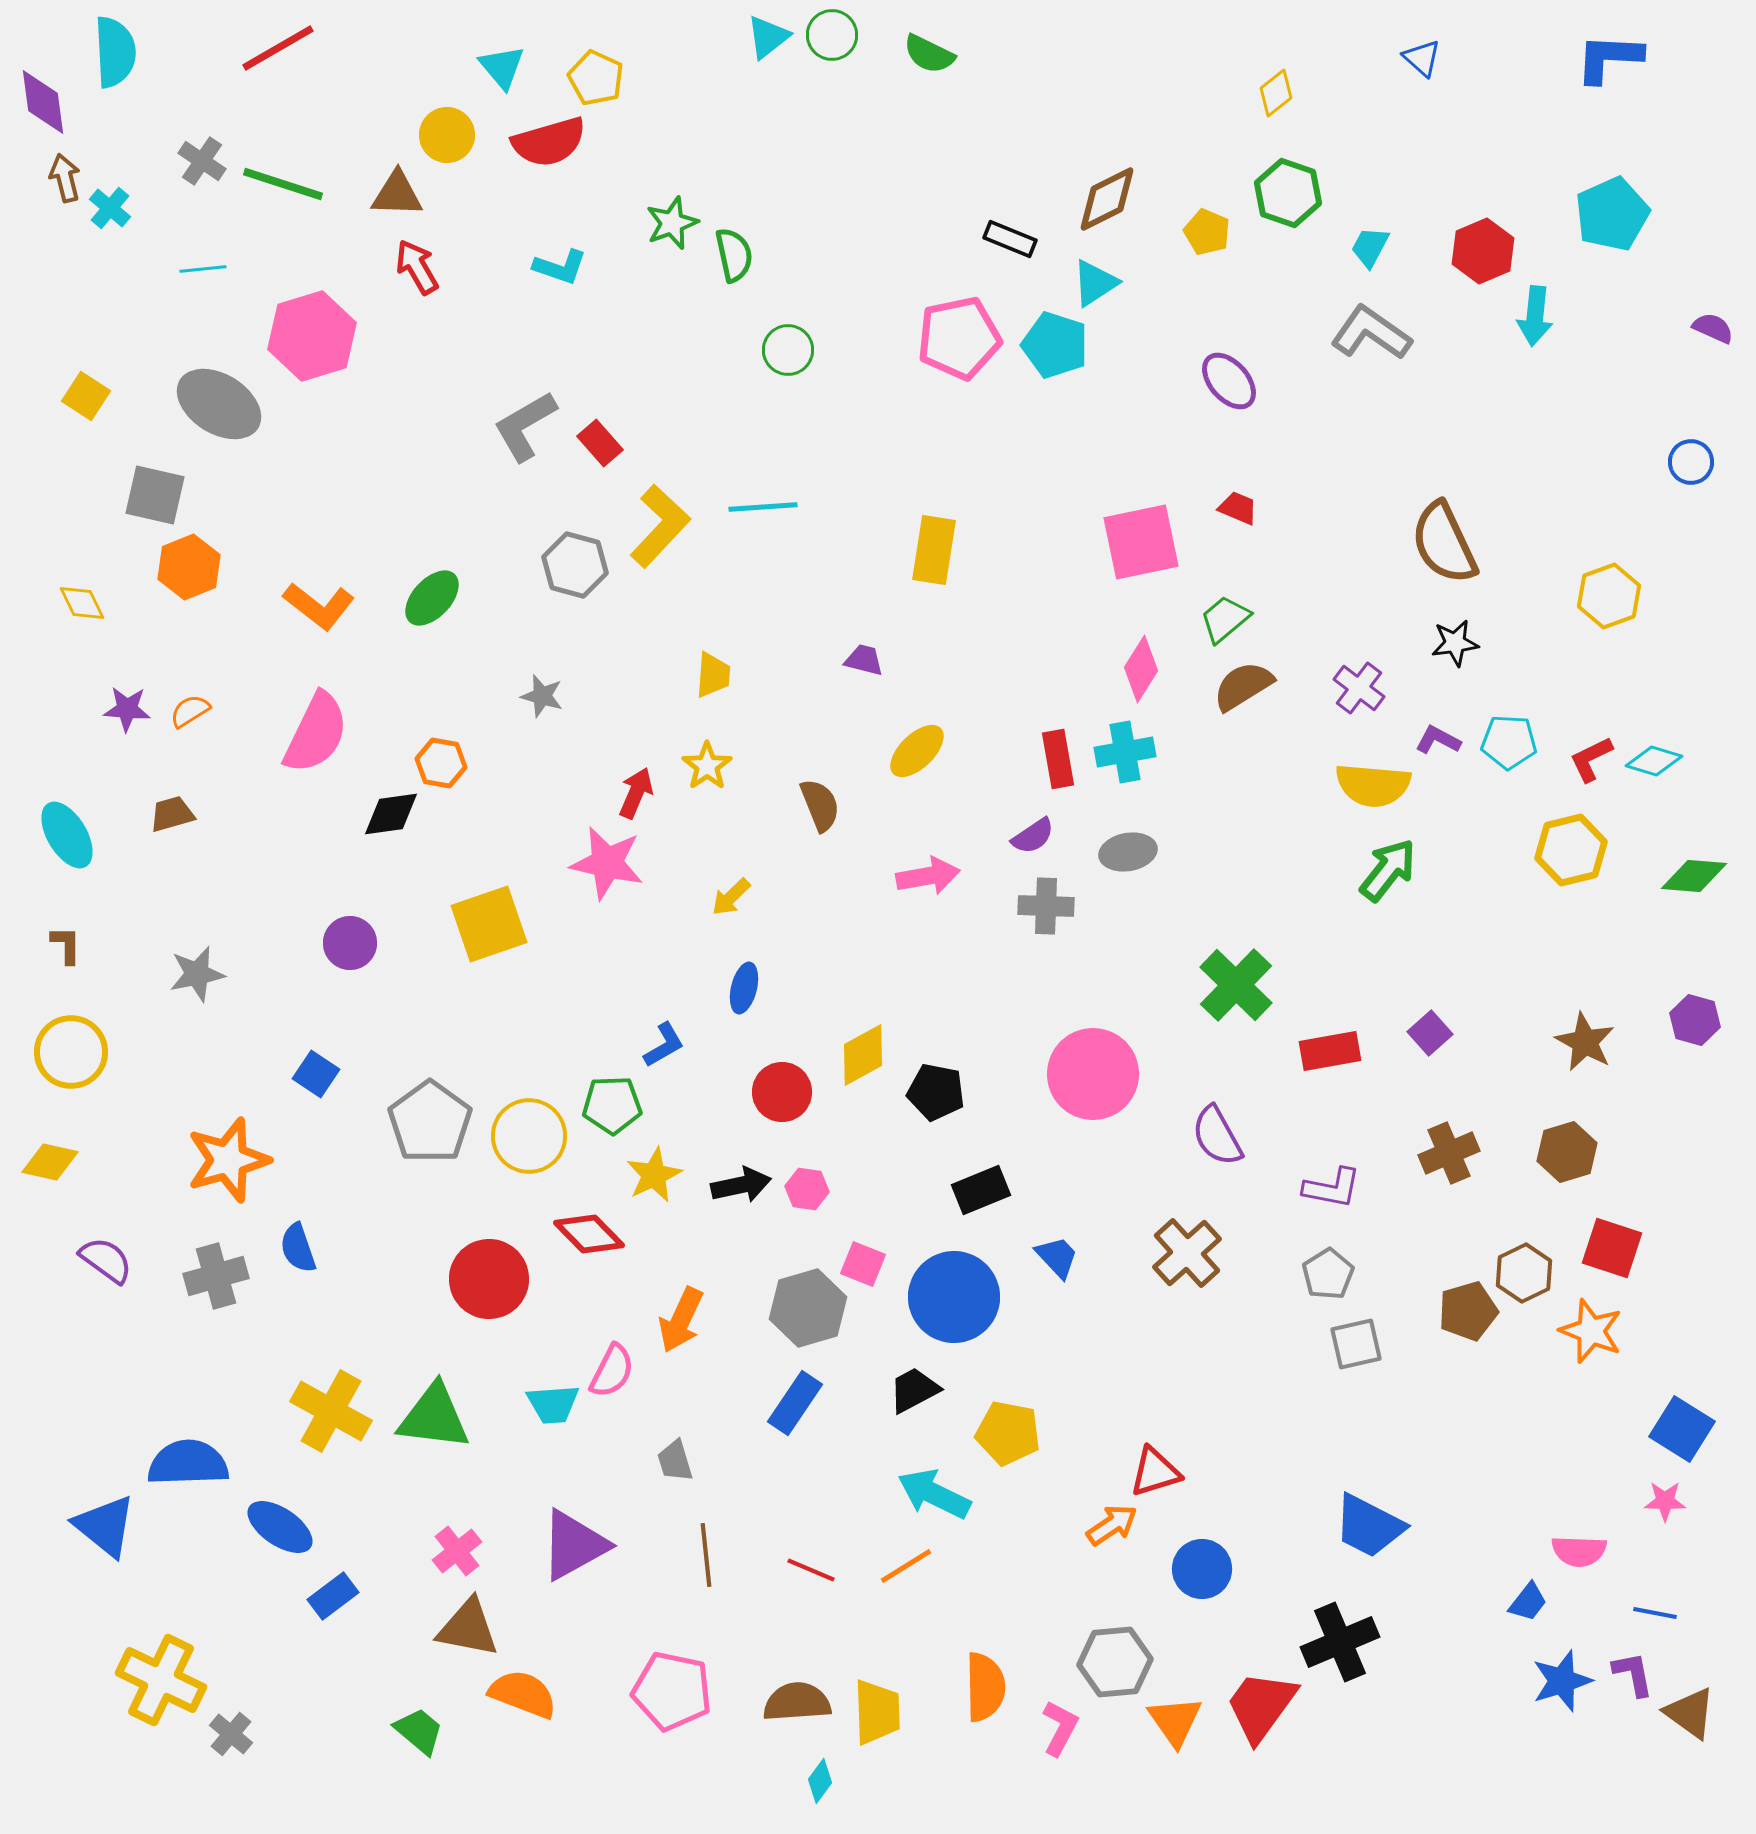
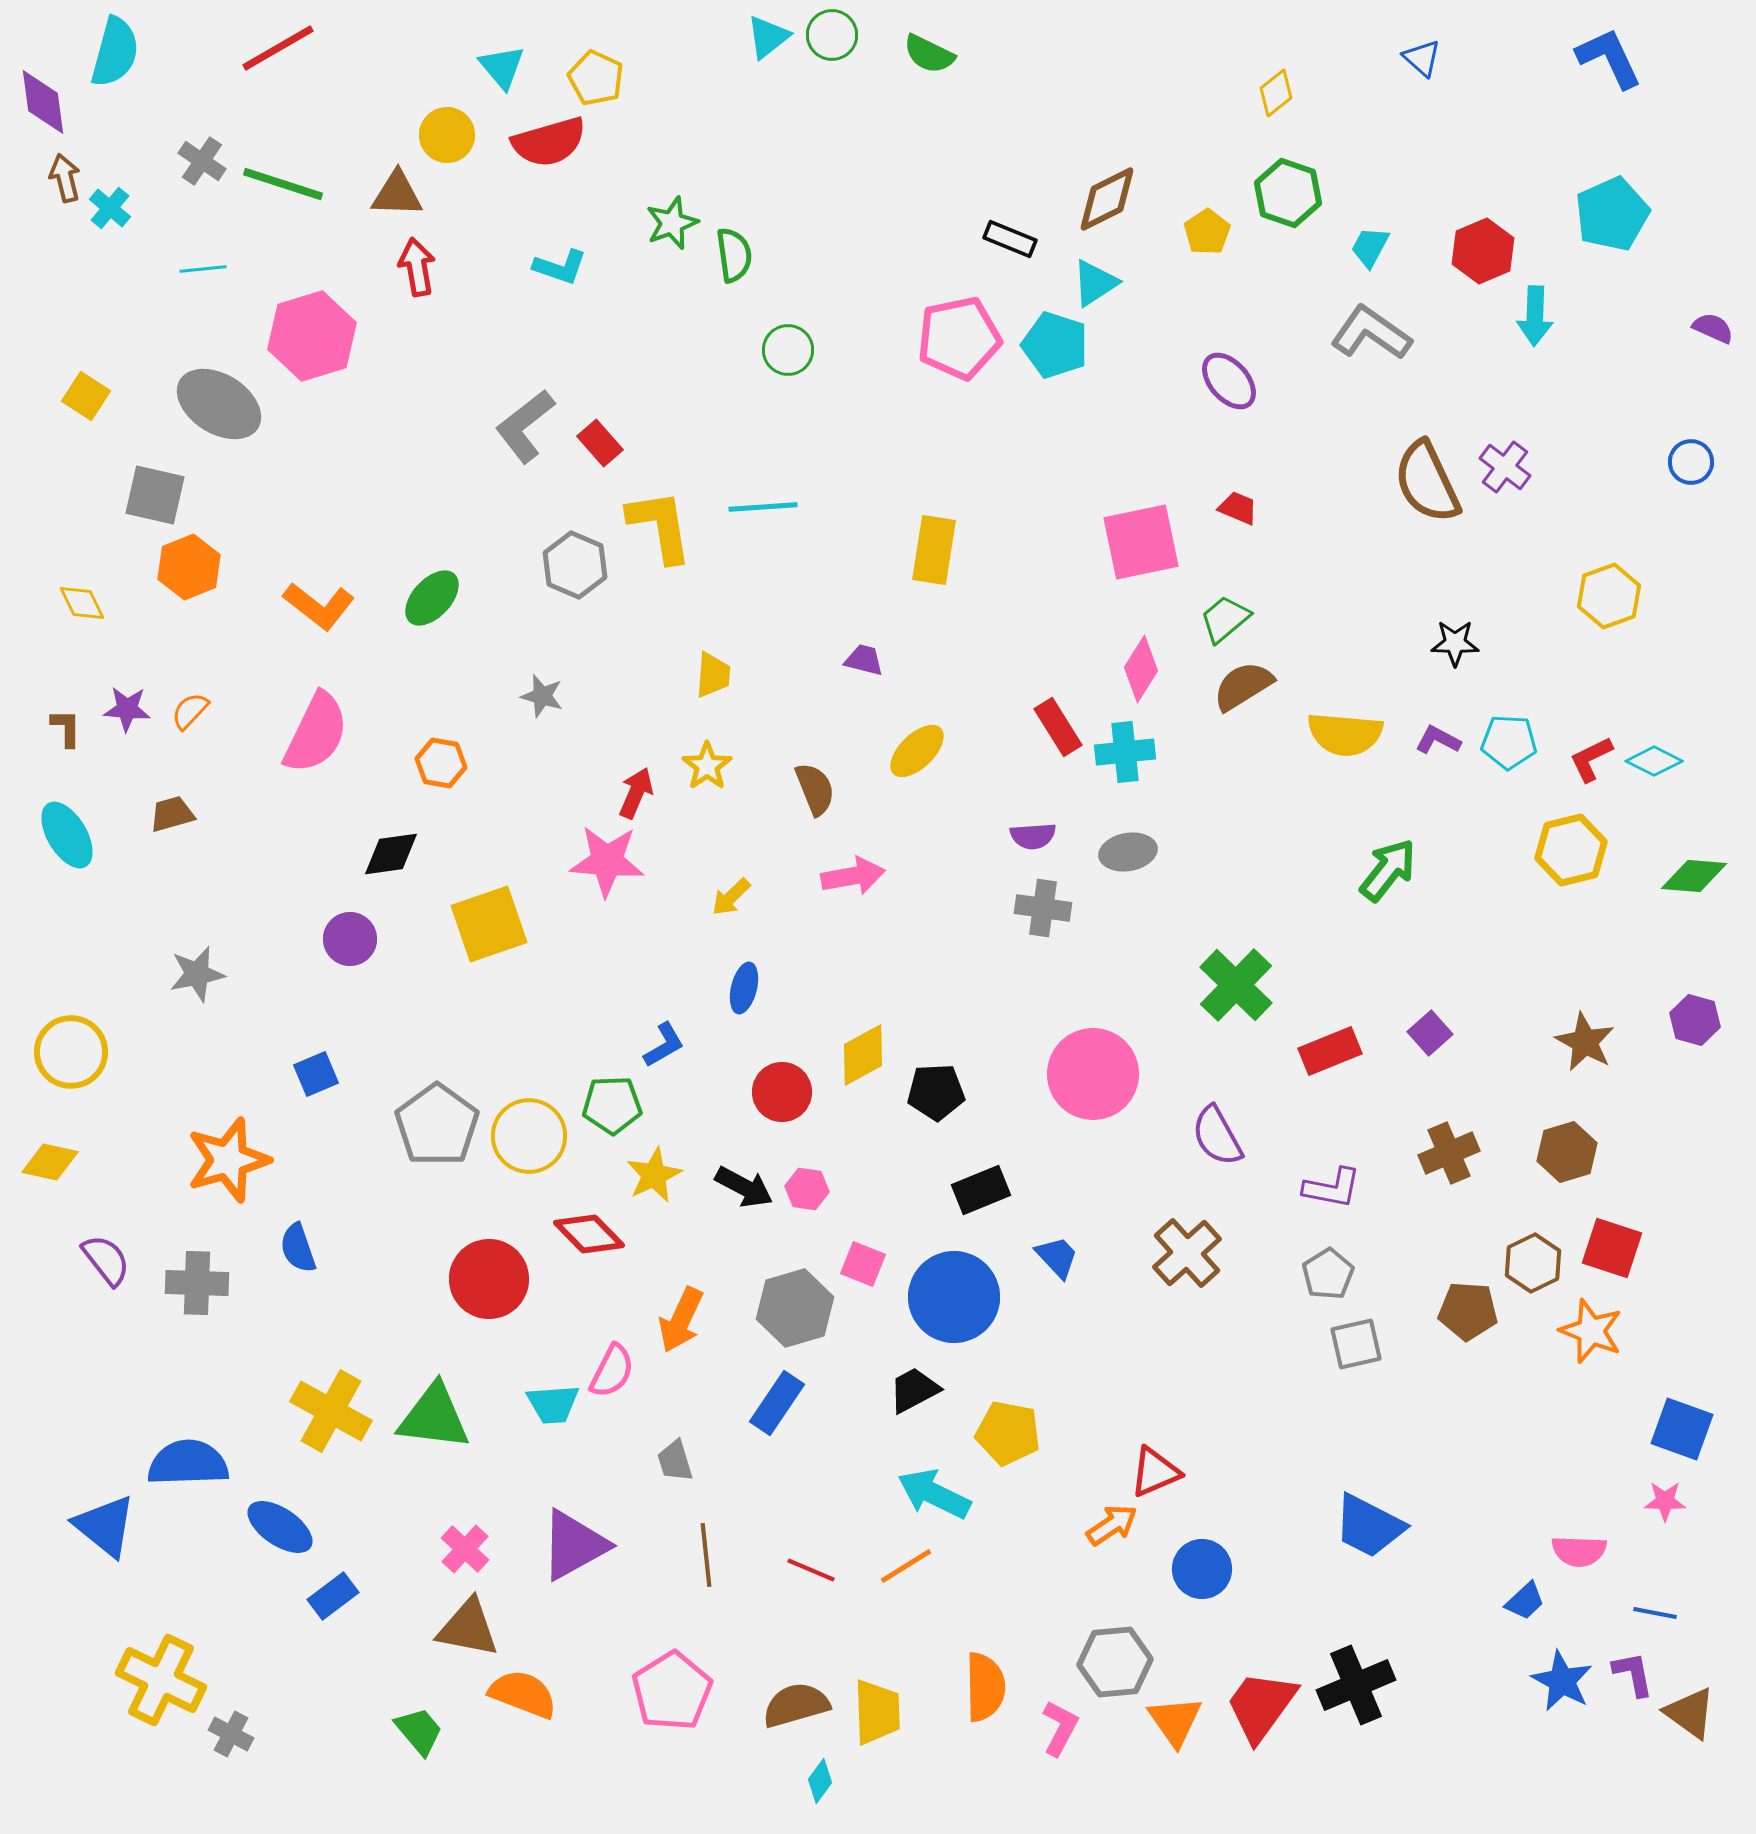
cyan semicircle at (115, 52): rotated 18 degrees clockwise
blue L-shape at (1609, 58): rotated 62 degrees clockwise
yellow pentagon at (1207, 232): rotated 15 degrees clockwise
green semicircle at (734, 255): rotated 4 degrees clockwise
red arrow at (417, 267): rotated 20 degrees clockwise
cyan arrow at (1535, 316): rotated 4 degrees counterclockwise
gray L-shape at (525, 426): rotated 8 degrees counterclockwise
yellow L-shape at (660, 526): rotated 52 degrees counterclockwise
brown semicircle at (1444, 543): moved 17 px left, 61 px up
gray hexagon at (575, 565): rotated 8 degrees clockwise
black star at (1455, 643): rotated 9 degrees clockwise
purple cross at (1359, 688): moved 146 px right, 221 px up
orange semicircle at (190, 711): rotated 15 degrees counterclockwise
cyan cross at (1125, 752): rotated 4 degrees clockwise
red rectangle at (1058, 759): moved 32 px up; rotated 22 degrees counterclockwise
cyan diamond at (1654, 761): rotated 10 degrees clockwise
yellow semicircle at (1373, 785): moved 28 px left, 51 px up
brown semicircle at (820, 805): moved 5 px left, 16 px up
black diamond at (391, 814): moved 40 px down
purple semicircle at (1033, 836): rotated 30 degrees clockwise
pink star at (607, 863): moved 2 px up; rotated 8 degrees counterclockwise
pink arrow at (928, 876): moved 75 px left
gray cross at (1046, 906): moved 3 px left, 2 px down; rotated 6 degrees clockwise
purple circle at (350, 943): moved 4 px up
brown L-shape at (66, 945): moved 217 px up
red rectangle at (1330, 1051): rotated 12 degrees counterclockwise
blue square at (316, 1074): rotated 33 degrees clockwise
black pentagon at (936, 1092): rotated 14 degrees counterclockwise
gray pentagon at (430, 1122): moved 7 px right, 3 px down
black arrow at (741, 1185): moved 3 px right, 2 px down; rotated 40 degrees clockwise
purple semicircle at (106, 1260): rotated 16 degrees clockwise
brown hexagon at (1524, 1273): moved 9 px right, 10 px up
gray cross at (216, 1276): moved 19 px left, 7 px down; rotated 18 degrees clockwise
gray hexagon at (808, 1308): moved 13 px left
brown pentagon at (1468, 1311): rotated 20 degrees clockwise
blue rectangle at (795, 1403): moved 18 px left
blue square at (1682, 1429): rotated 12 degrees counterclockwise
red triangle at (1155, 1472): rotated 6 degrees counterclockwise
pink cross at (457, 1551): moved 8 px right, 2 px up; rotated 9 degrees counterclockwise
blue trapezoid at (1528, 1602): moved 3 px left, 1 px up; rotated 9 degrees clockwise
black cross at (1340, 1642): moved 16 px right, 43 px down
blue star at (1562, 1681): rotated 26 degrees counterclockwise
pink pentagon at (672, 1691): rotated 28 degrees clockwise
brown semicircle at (797, 1702): moved 1 px left, 3 px down; rotated 12 degrees counterclockwise
green trapezoid at (419, 1731): rotated 10 degrees clockwise
gray cross at (231, 1734): rotated 12 degrees counterclockwise
